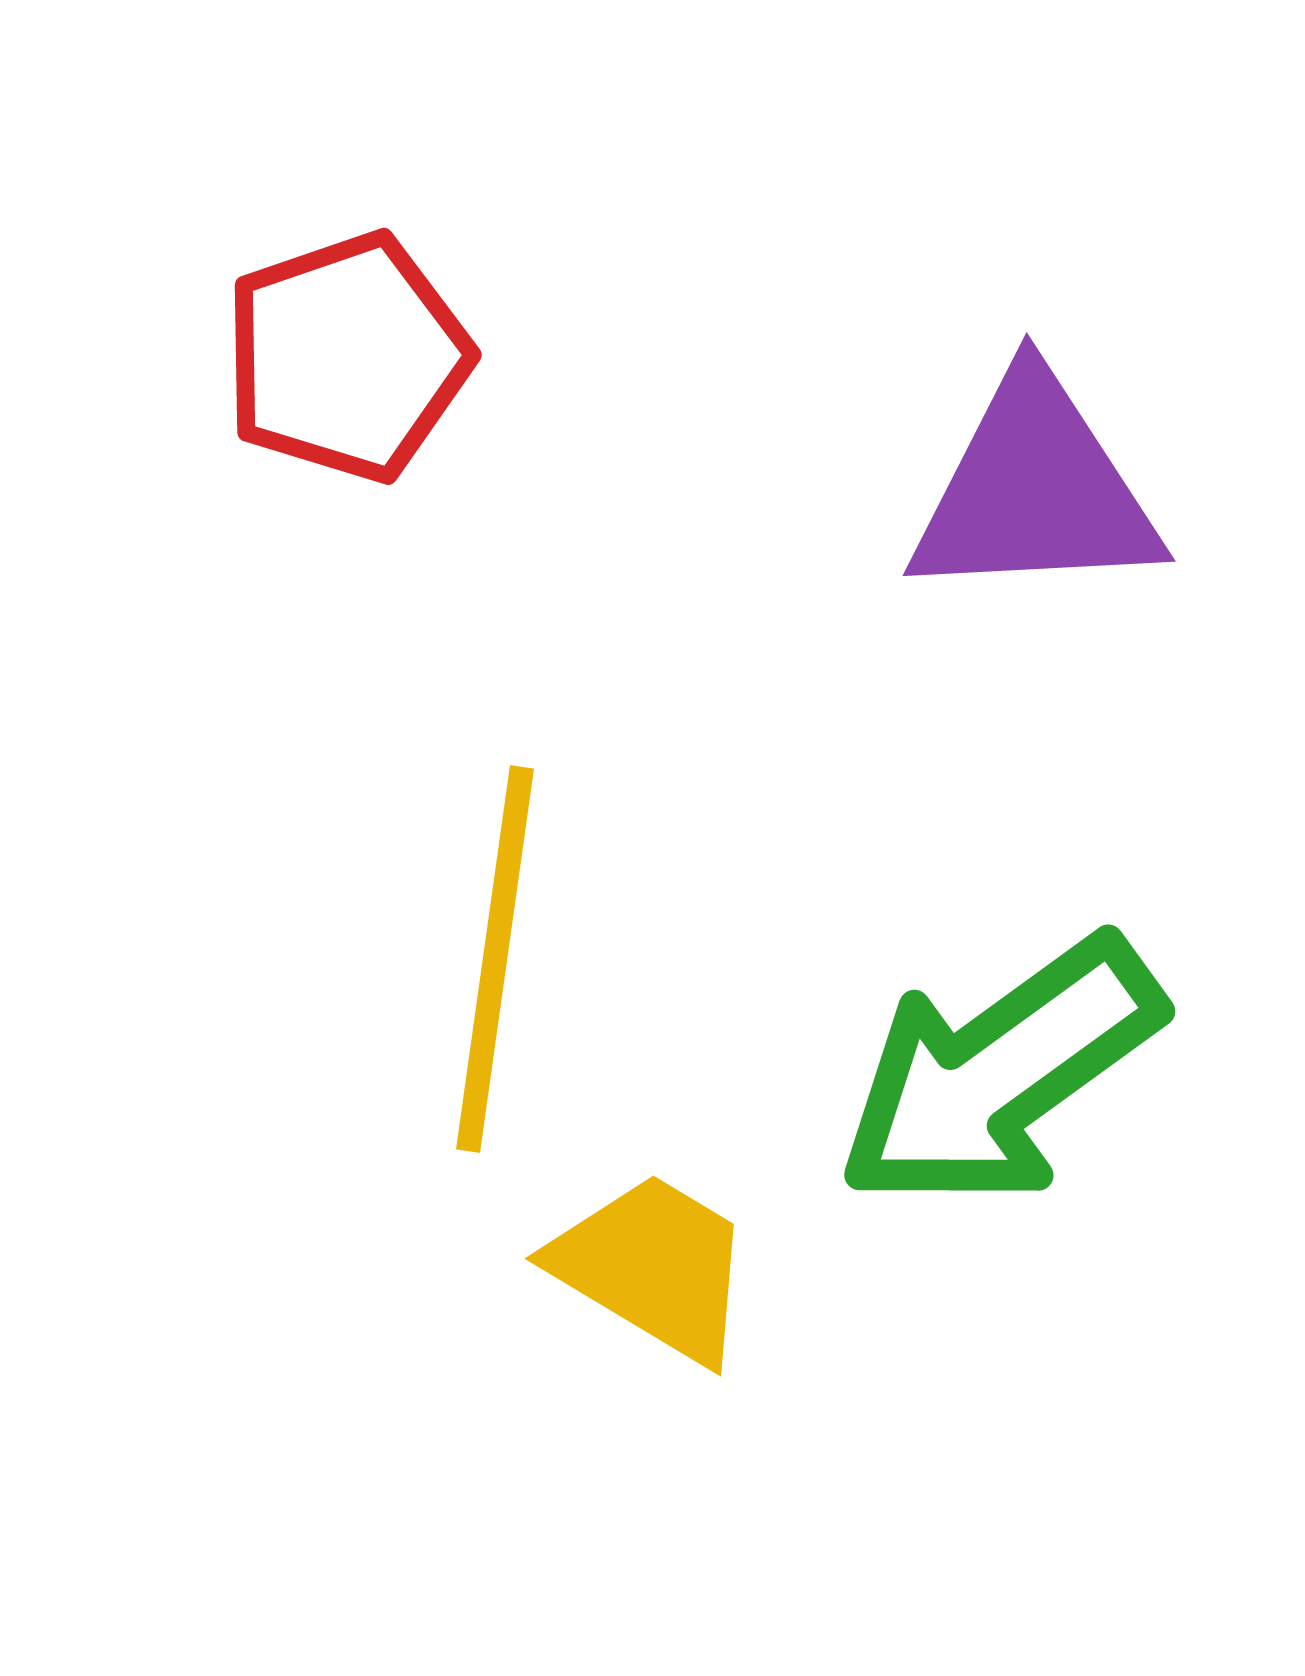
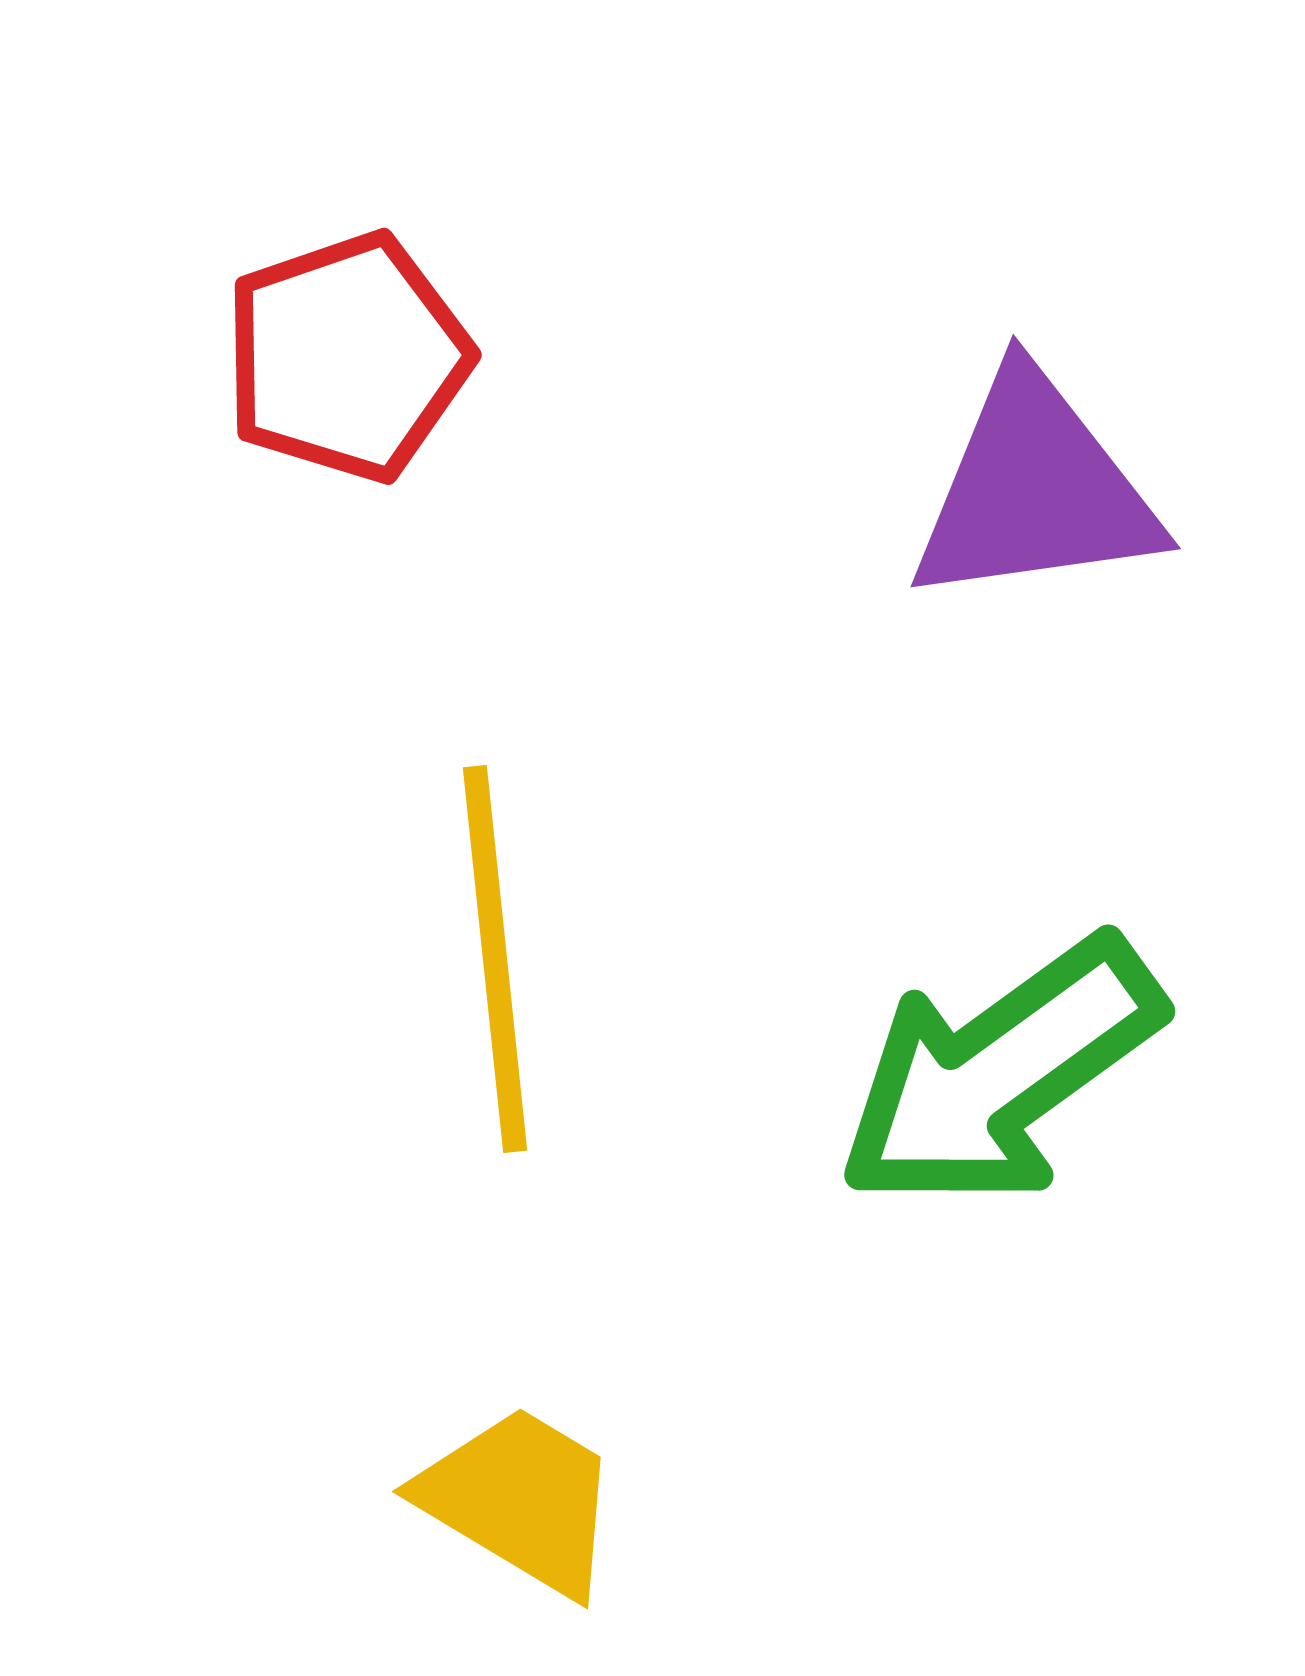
purple triangle: rotated 5 degrees counterclockwise
yellow line: rotated 14 degrees counterclockwise
yellow trapezoid: moved 133 px left, 233 px down
